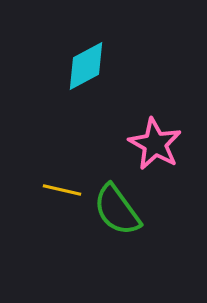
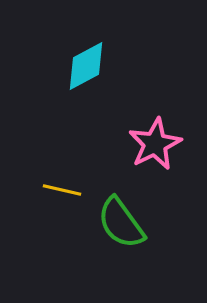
pink star: rotated 16 degrees clockwise
green semicircle: moved 4 px right, 13 px down
